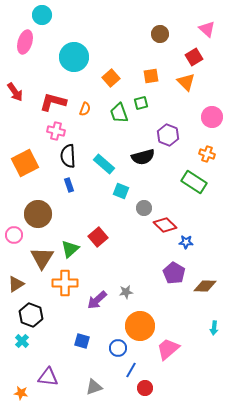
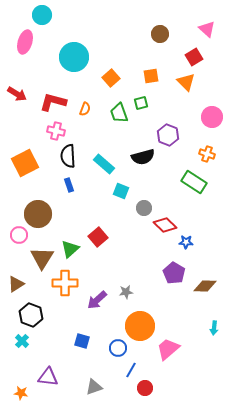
red arrow at (15, 92): moved 2 px right, 2 px down; rotated 24 degrees counterclockwise
pink circle at (14, 235): moved 5 px right
